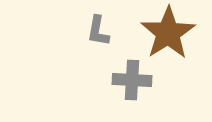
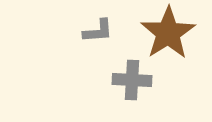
gray L-shape: rotated 104 degrees counterclockwise
